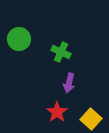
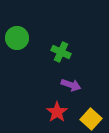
green circle: moved 2 px left, 1 px up
purple arrow: moved 2 px right, 2 px down; rotated 84 degrees counterclockwise
